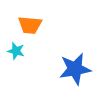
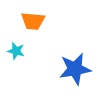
orange trapezoid: moved 3 px right, 4 px up
